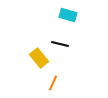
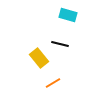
orange line: rotated 35 degrees clockwise
